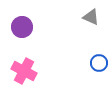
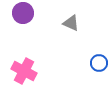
gray triangle: moved 20 px left, 6 px down
purple circle: moved 1 px right, 14 px up
